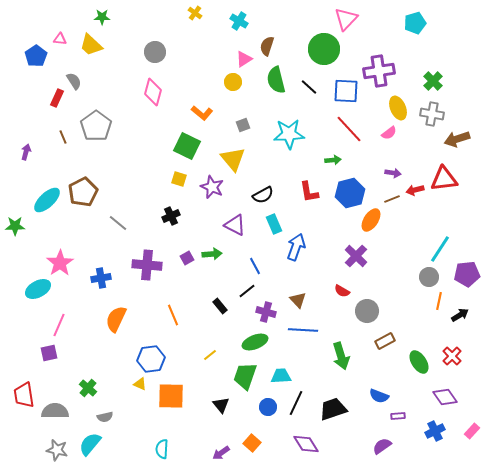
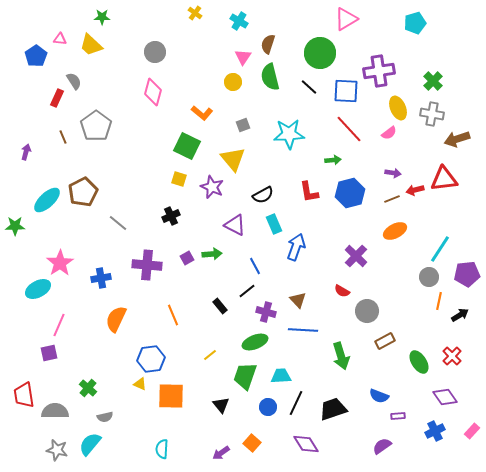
pink triangle at (346, 19): rotated 15 degrees clockwise
brown semicircle at (267, 46): moved 1 px right, 2 px up
green circle at (324, 49): moved 4 px left, 4 px down
pink triangle at (244, 59): moved 1 px left, 2 px up; rotated 24 degrees counterclockwise
green semicircle at (276, 80): moved 6 px left, 3 px up
orange ellipse at (371, 220): moved 24 px right, 11 px down; rotated 30 degrees clockwise
